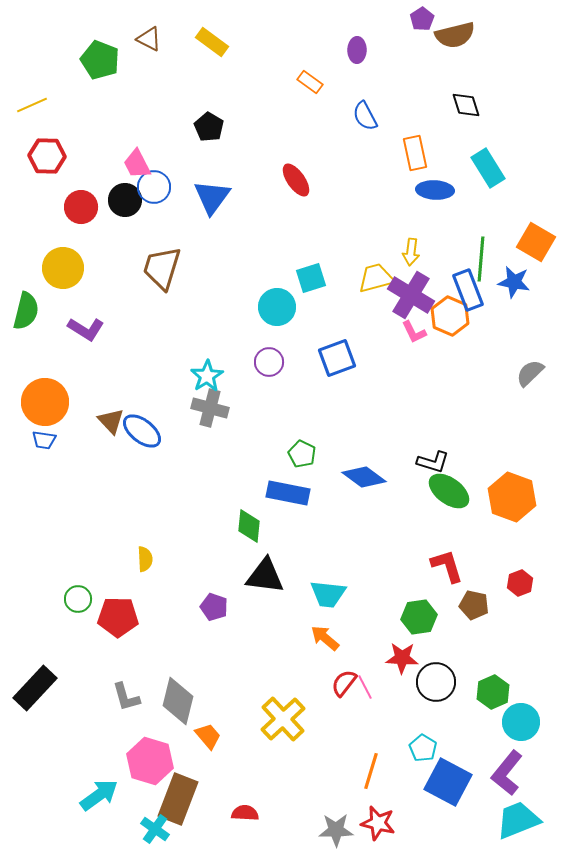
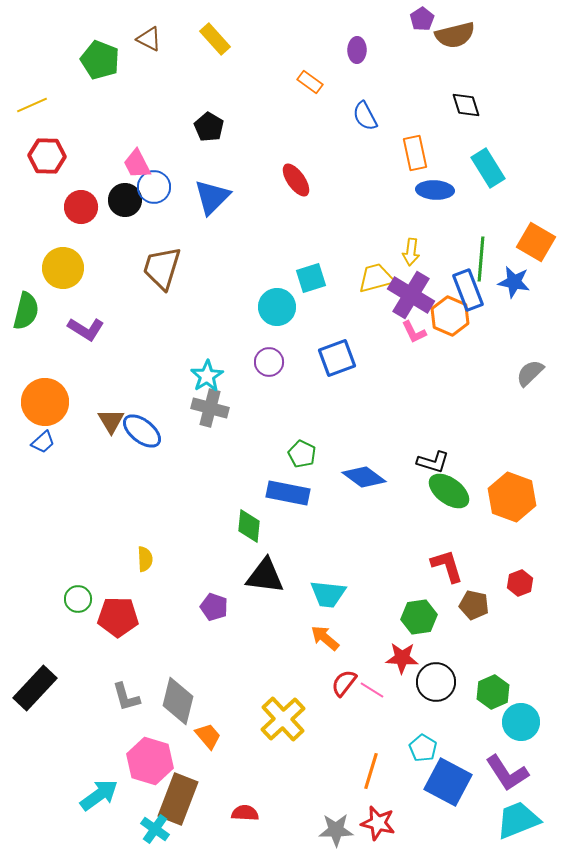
yellow rectangle at (212, 42): moved 3 px right, 3 px up; rotated 12 degrees clockwise
blue triangle at (212, 197): rotated 9 degrees clockwise
brown triangle at (111, 421): rotated 12 degrees clockwise
blue trapezoid at (44, 440): moved 1 px left, 2 px down; rotated 50 degrees counterclockwise
pink line at (365, 687): moved 7 px right, 3 px down; rotated 30 degrees counterclockwise
purple L-shape at (507, 773): rotated 72 degrees counterclockwise
